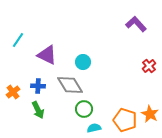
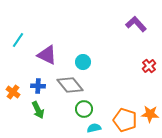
gray diamond: rotated 8 degrees counterclockwise
orange cross: rotated 16 degrees counterclockwise
orange star: rotated 24 degrees counterclockwise
